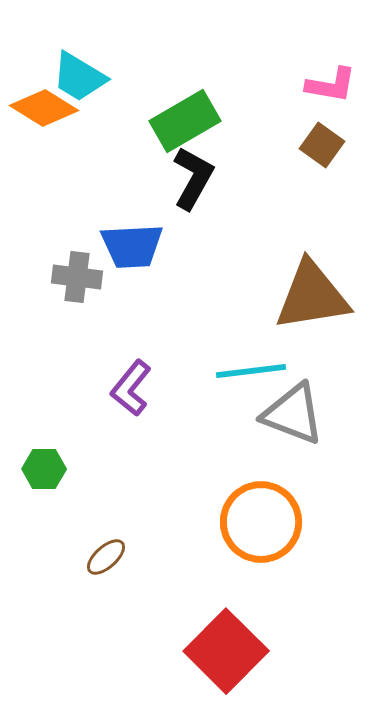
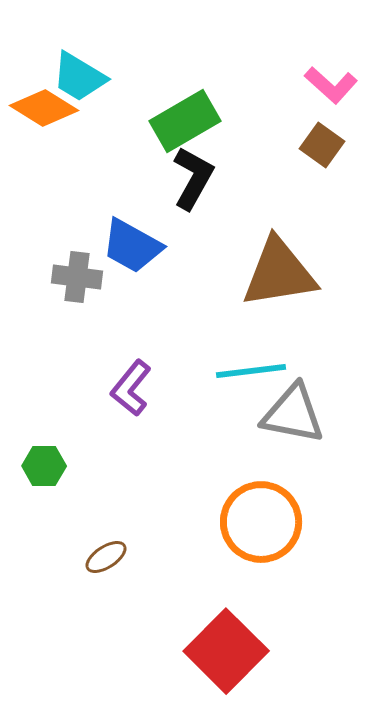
pink L-shape: rotated 32 degrees clockwise
blue trapezoid: rotated 32 degrees clockwise
brown triangle: moved 33 px left, 23 px up
gray triangle: rotated 10 degrees counterclockwise
green hexagon: moved 3 px up
brown ellipse: rotated 9 degrees clockwise
